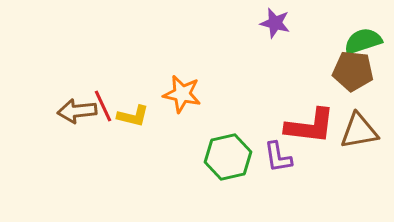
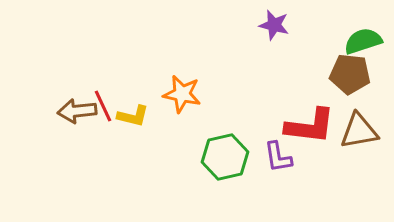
purple star: moved 1 px left, 2 px down
brown pentagon: moved 3 px left, 3 px down
green hexagon: moved 3 px left
